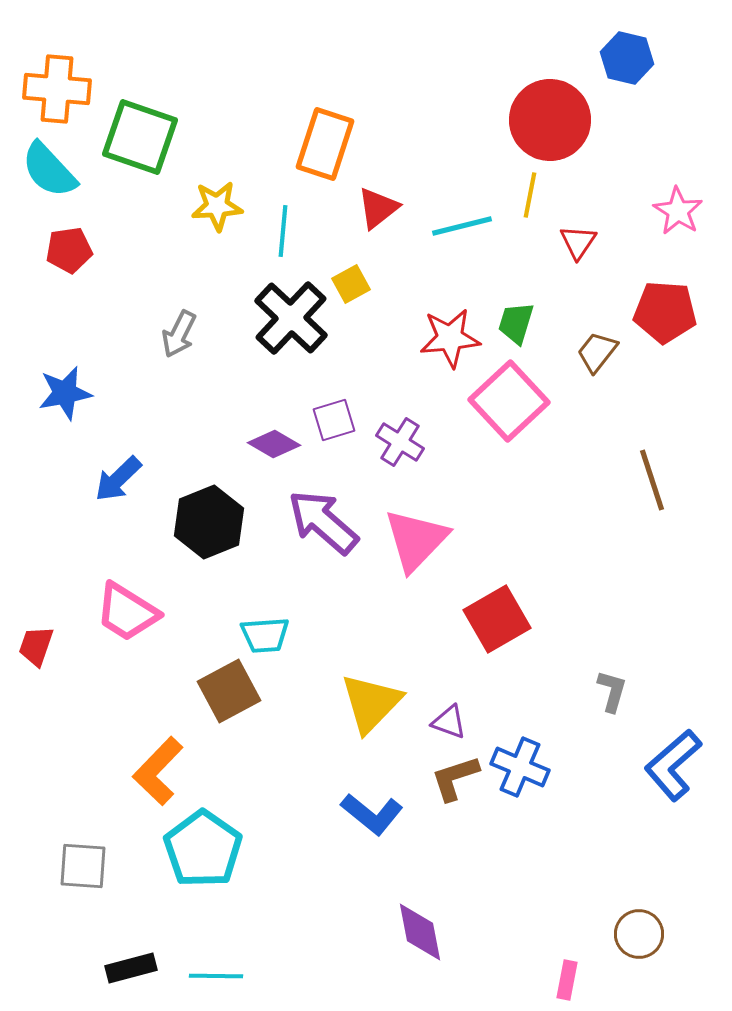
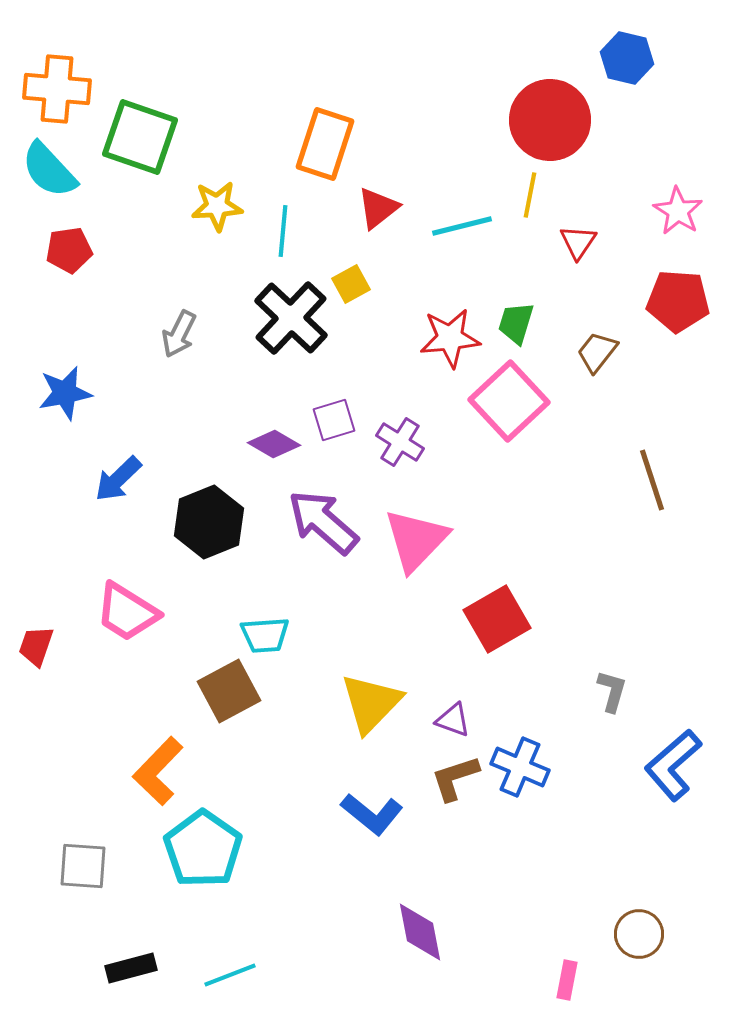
red pentagon at (665, 312): moved 13 px right, 11 px up
purple triangle at (449, 722): moved 4 px right, 2 px up
cyan line at (216, 976): moved 14 px right, 1 px up; rotated 22 degrees counterclockwise
